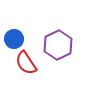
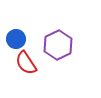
blue circle: moved 2 px right
